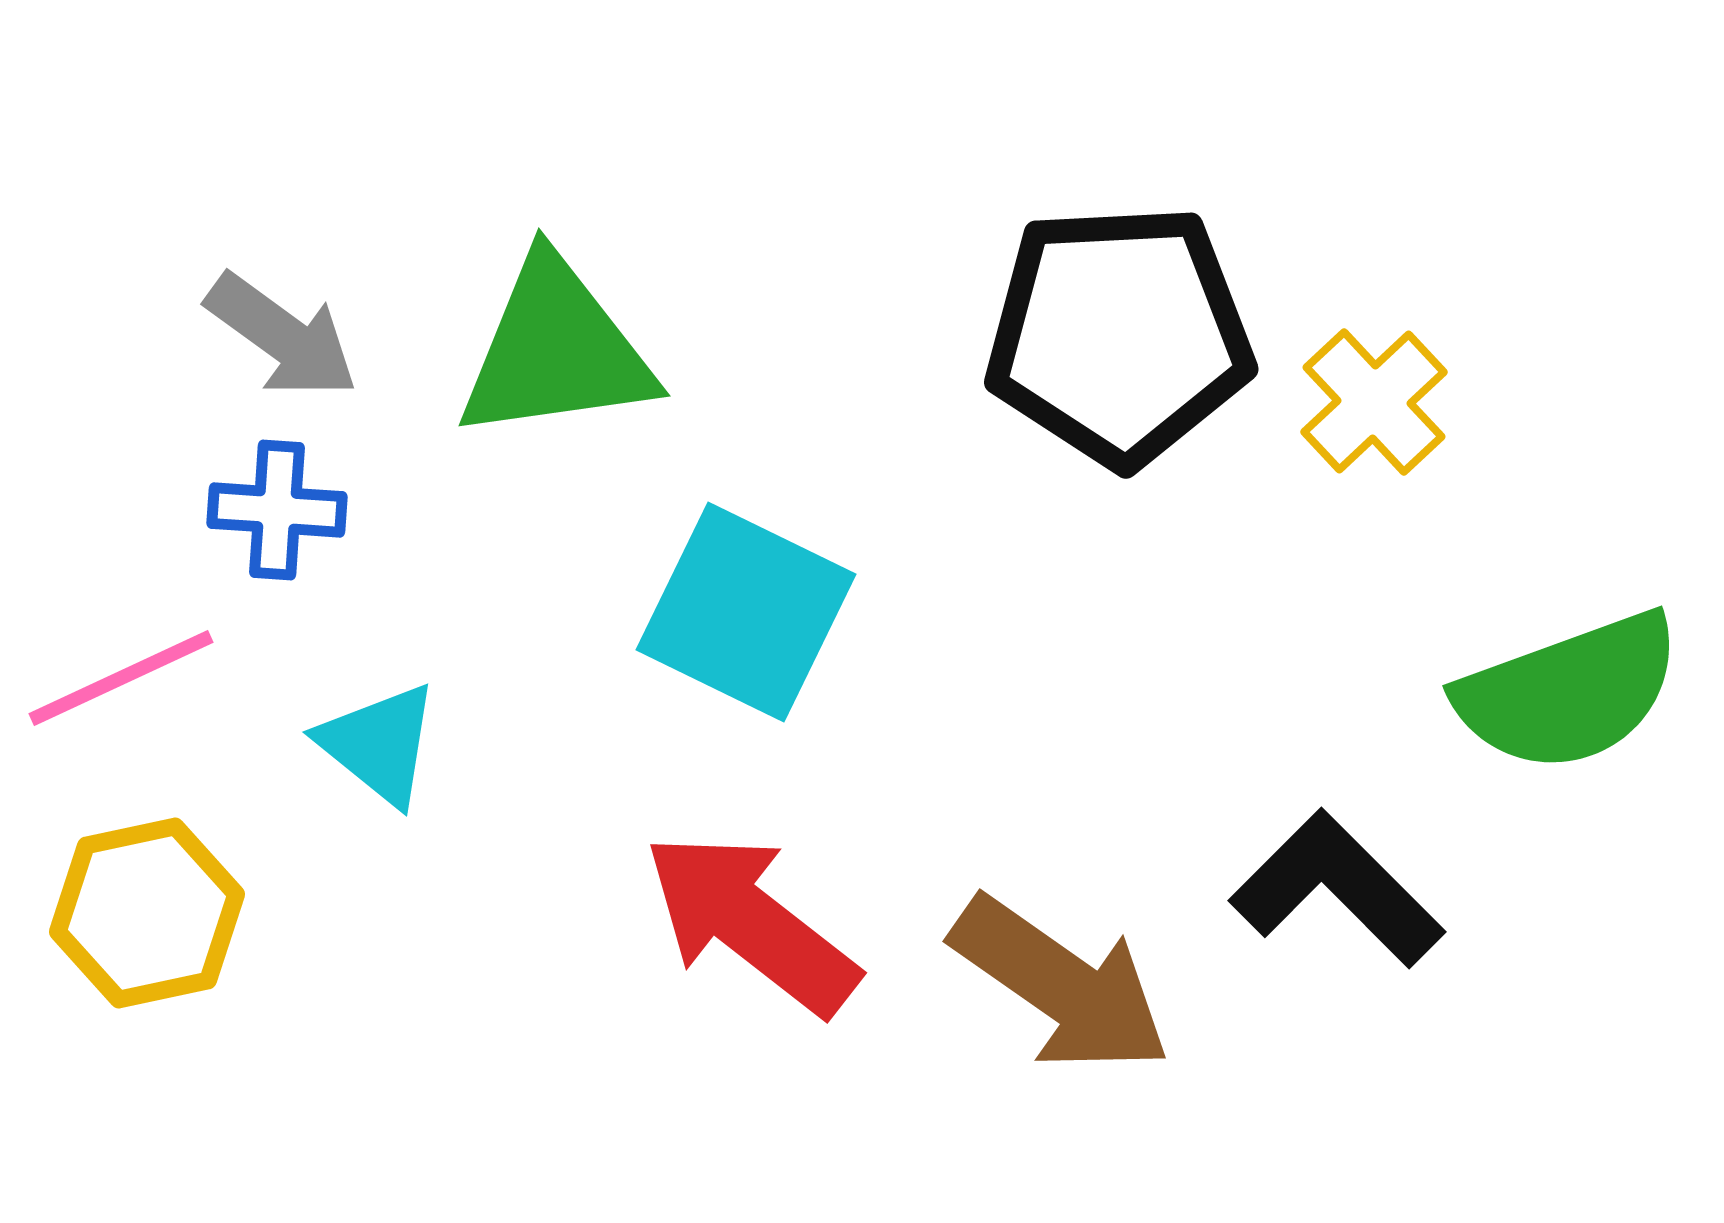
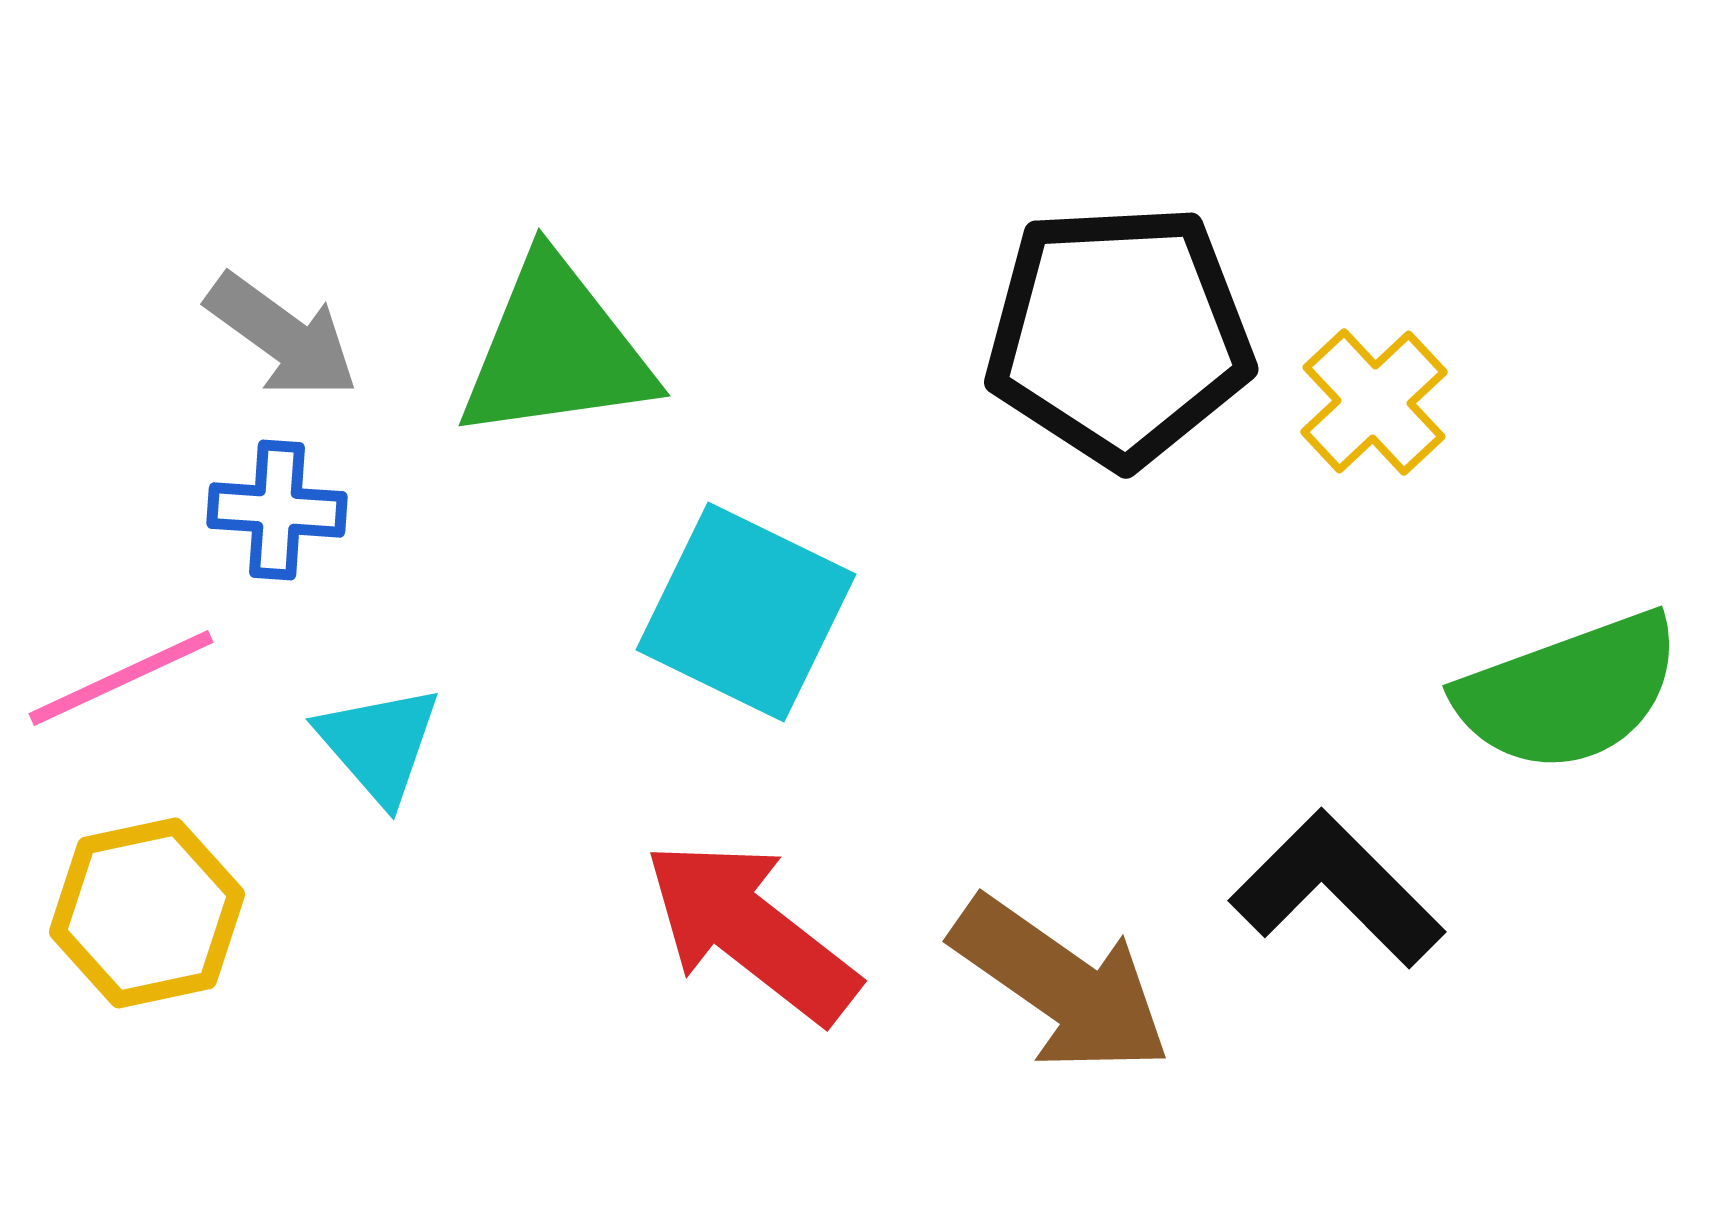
cyan triangle: rotated 10 degrees clockwise
red arrow: moved 8 px down
